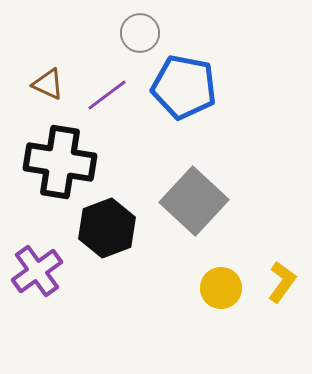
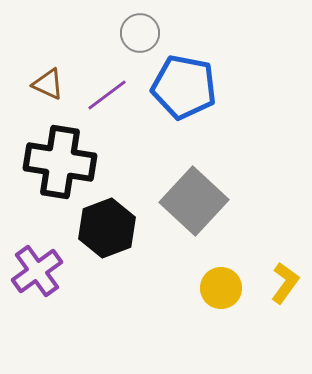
yellow L-shape: moved 3 px right, 1 px down
